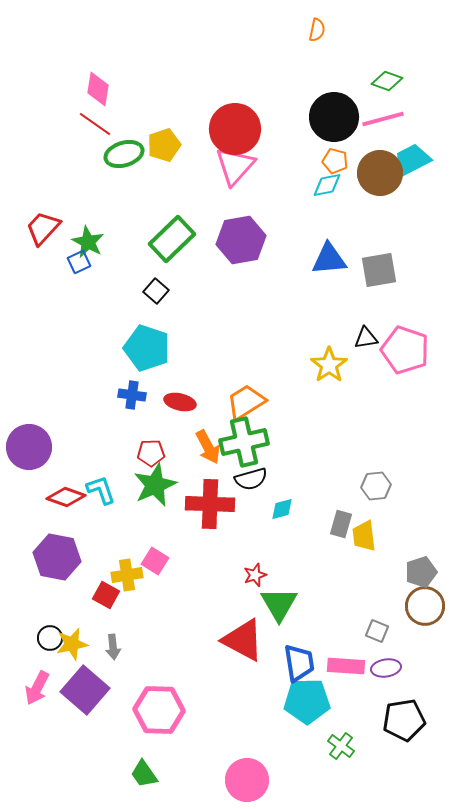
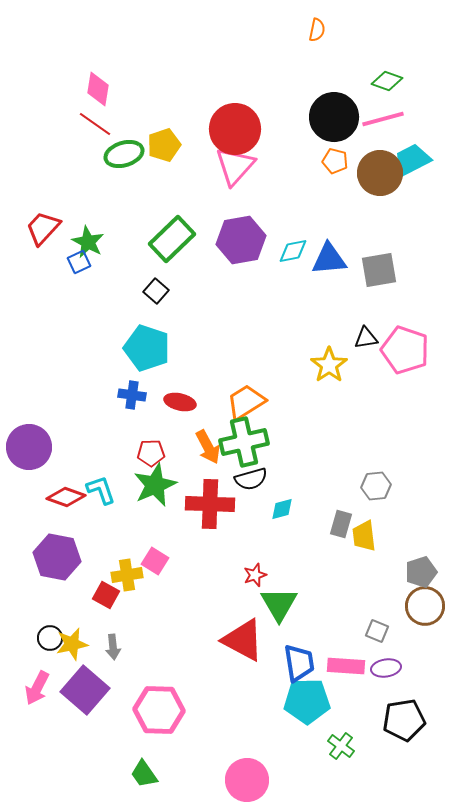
cyan diamond at (327, 185): moved 34 px left, 66 px down
